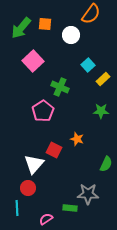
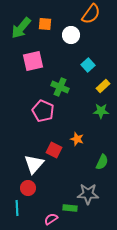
pink square: rotated 30 degrees clockwise
yellow rectangle: moved 7 px down
pink pentagon: rotated 15 degrees counterclockwise
green semicircle: moved 4 px left, 2 px up
pink semicircle: moved 5 px right
